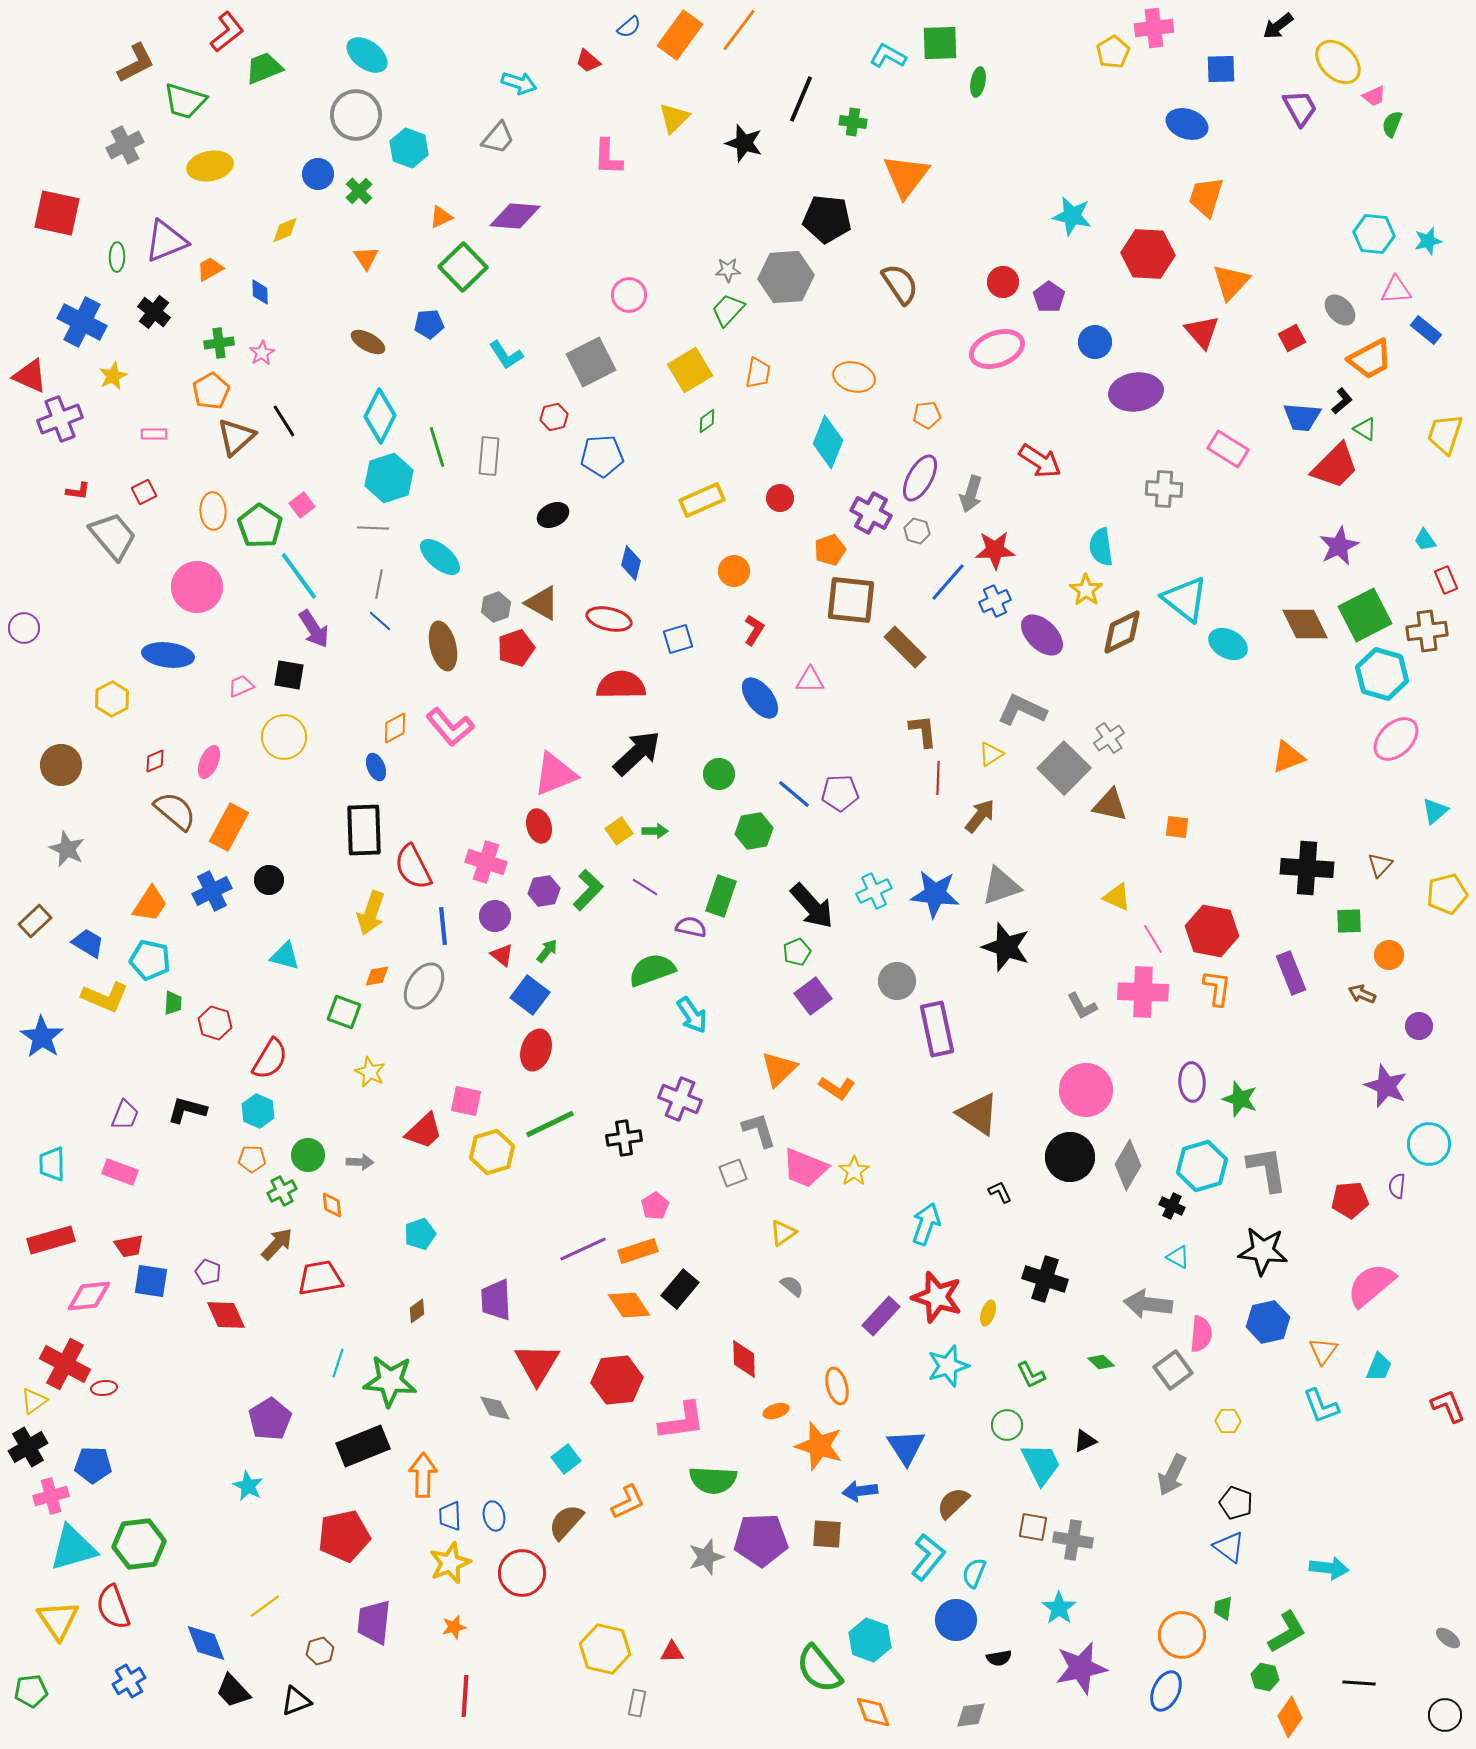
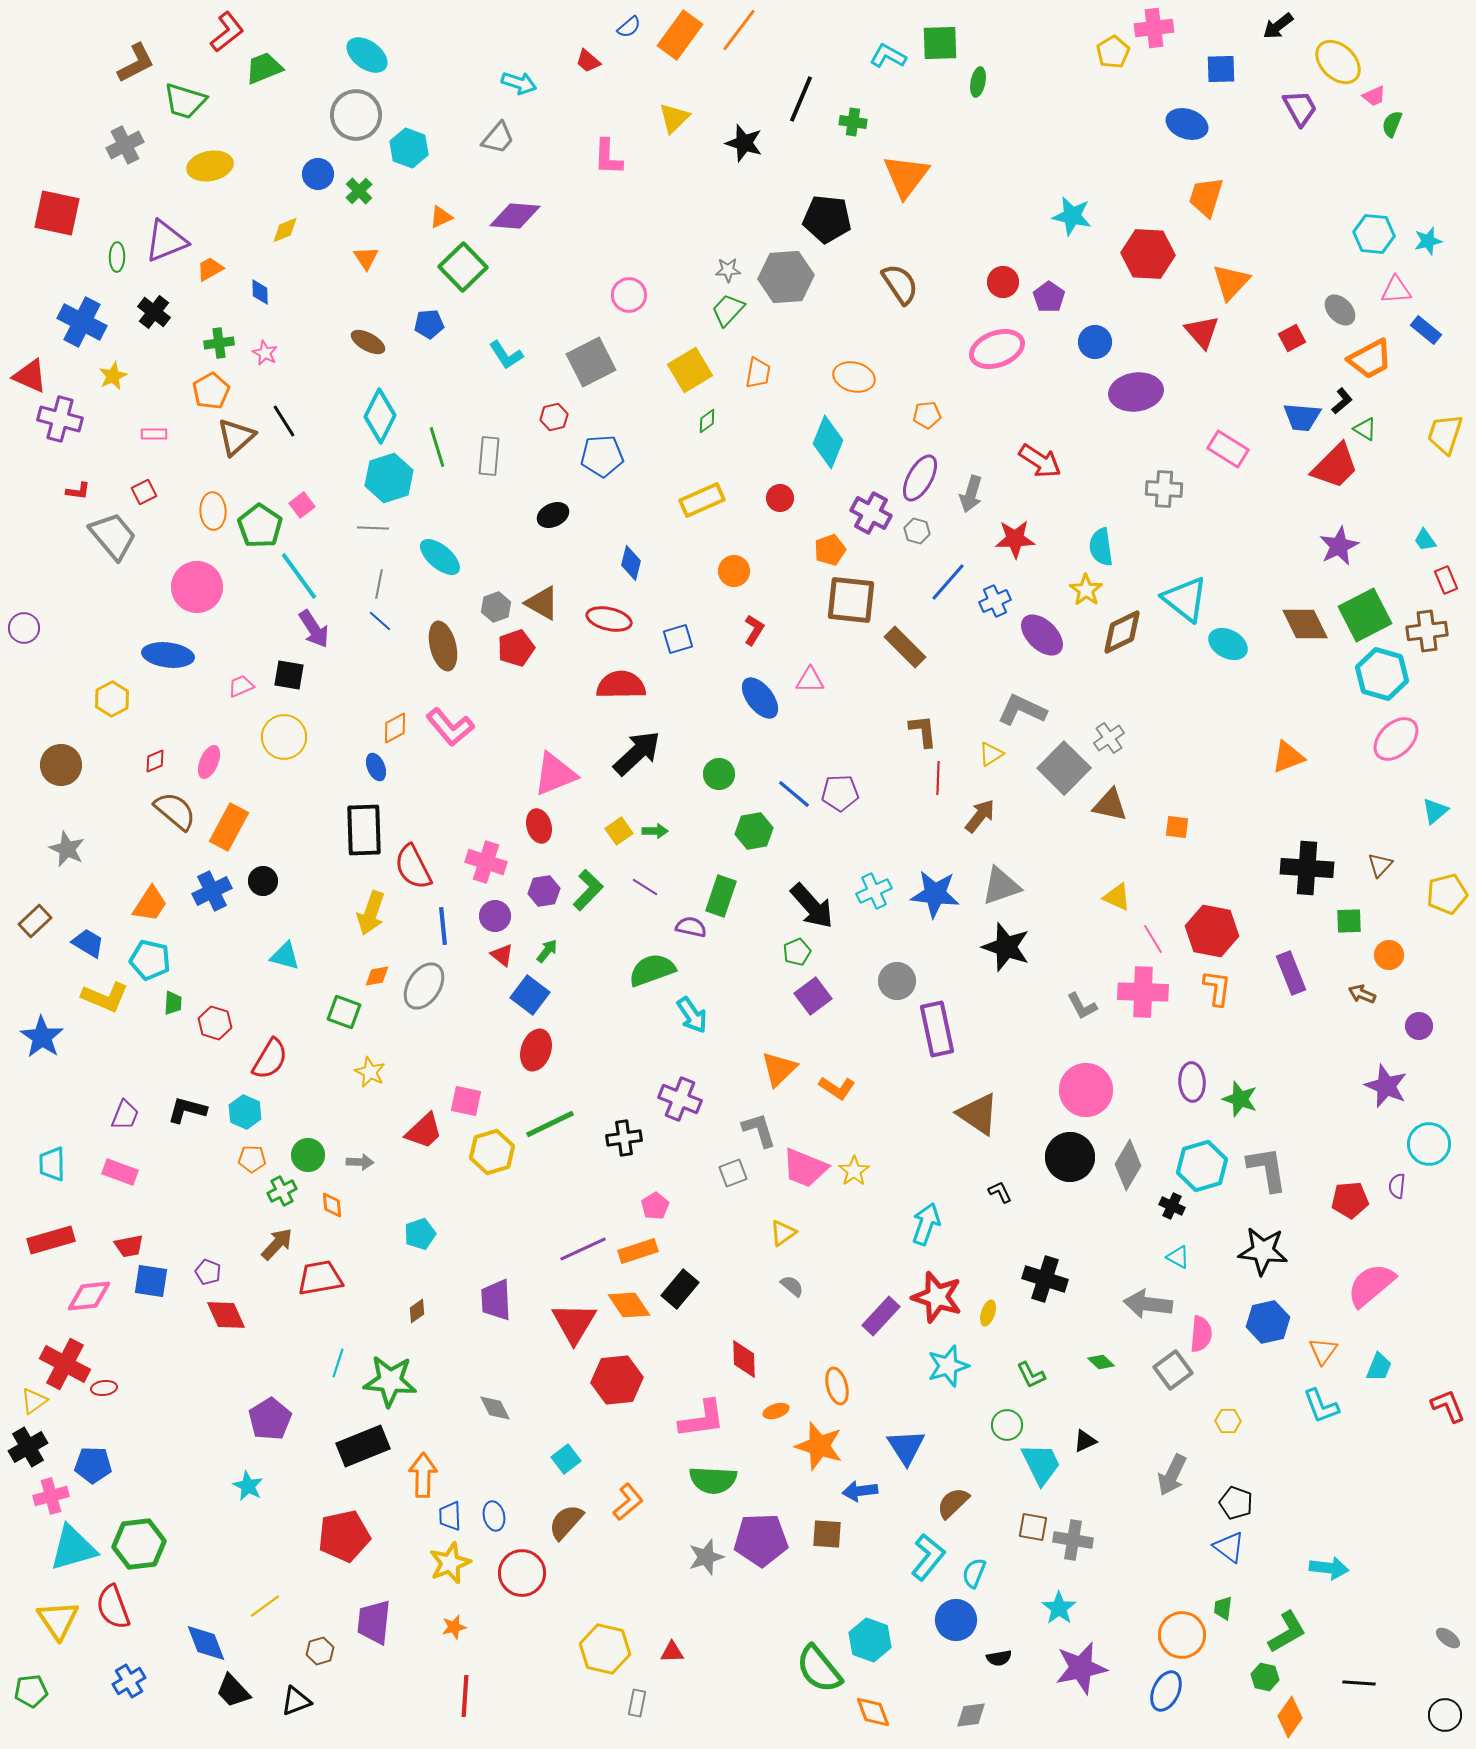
pink star at (262, 353): moved 3 px right; rotated 15 degrees counterclockwise
purple cross at (60, 419): rotated 36 degrees clockwise
red star at (995, 550): moved 20 px right, 11 px up
black circle at (269, 880): moved 6 px left, 1 px down
cyan hexagon at (258, 1111): moved 13 px left, 1 px down
red triangle at (537, 1364): moved 37 px right, 41 px up
pink L-shape at (682, 1421): moved 20 px right, 2 px up
orange L-shape at (628, 1502): rotated 15 degrees counterclockwise
